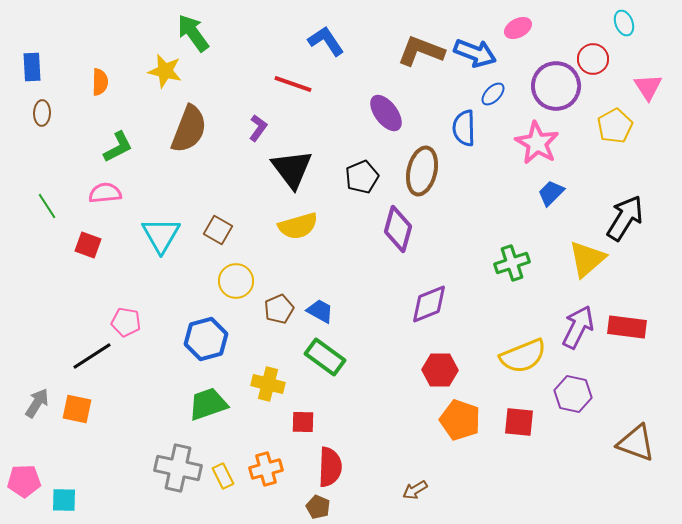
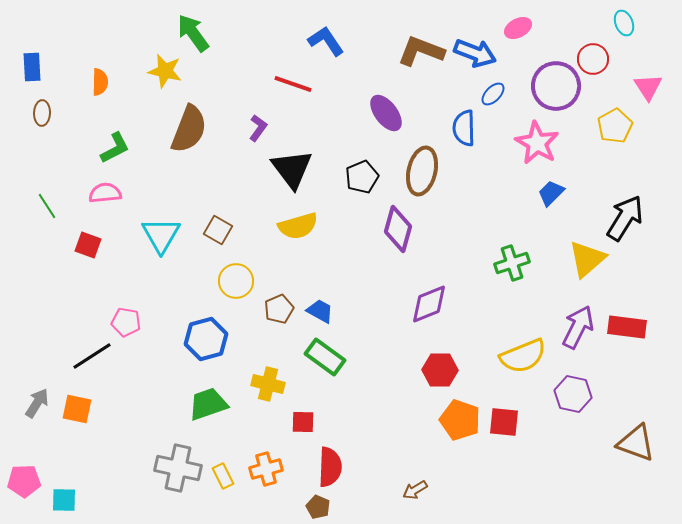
green L-shape at (118, 147): moved 3 px left, 1 px down
red square at (519, 422): moved 15 px left
